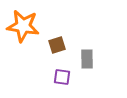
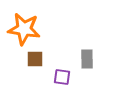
orange star: moved 1 px right, 3 px down
brown square: moved 22 px left, 14 px down; rotated 18 degrees clockwise
